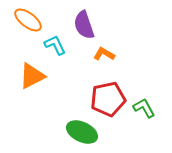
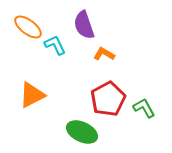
orange ellipse: moved 7 px down
orange triangle: moved 19 px down
red pentagon: rotated 16 degrees counterclockwise
